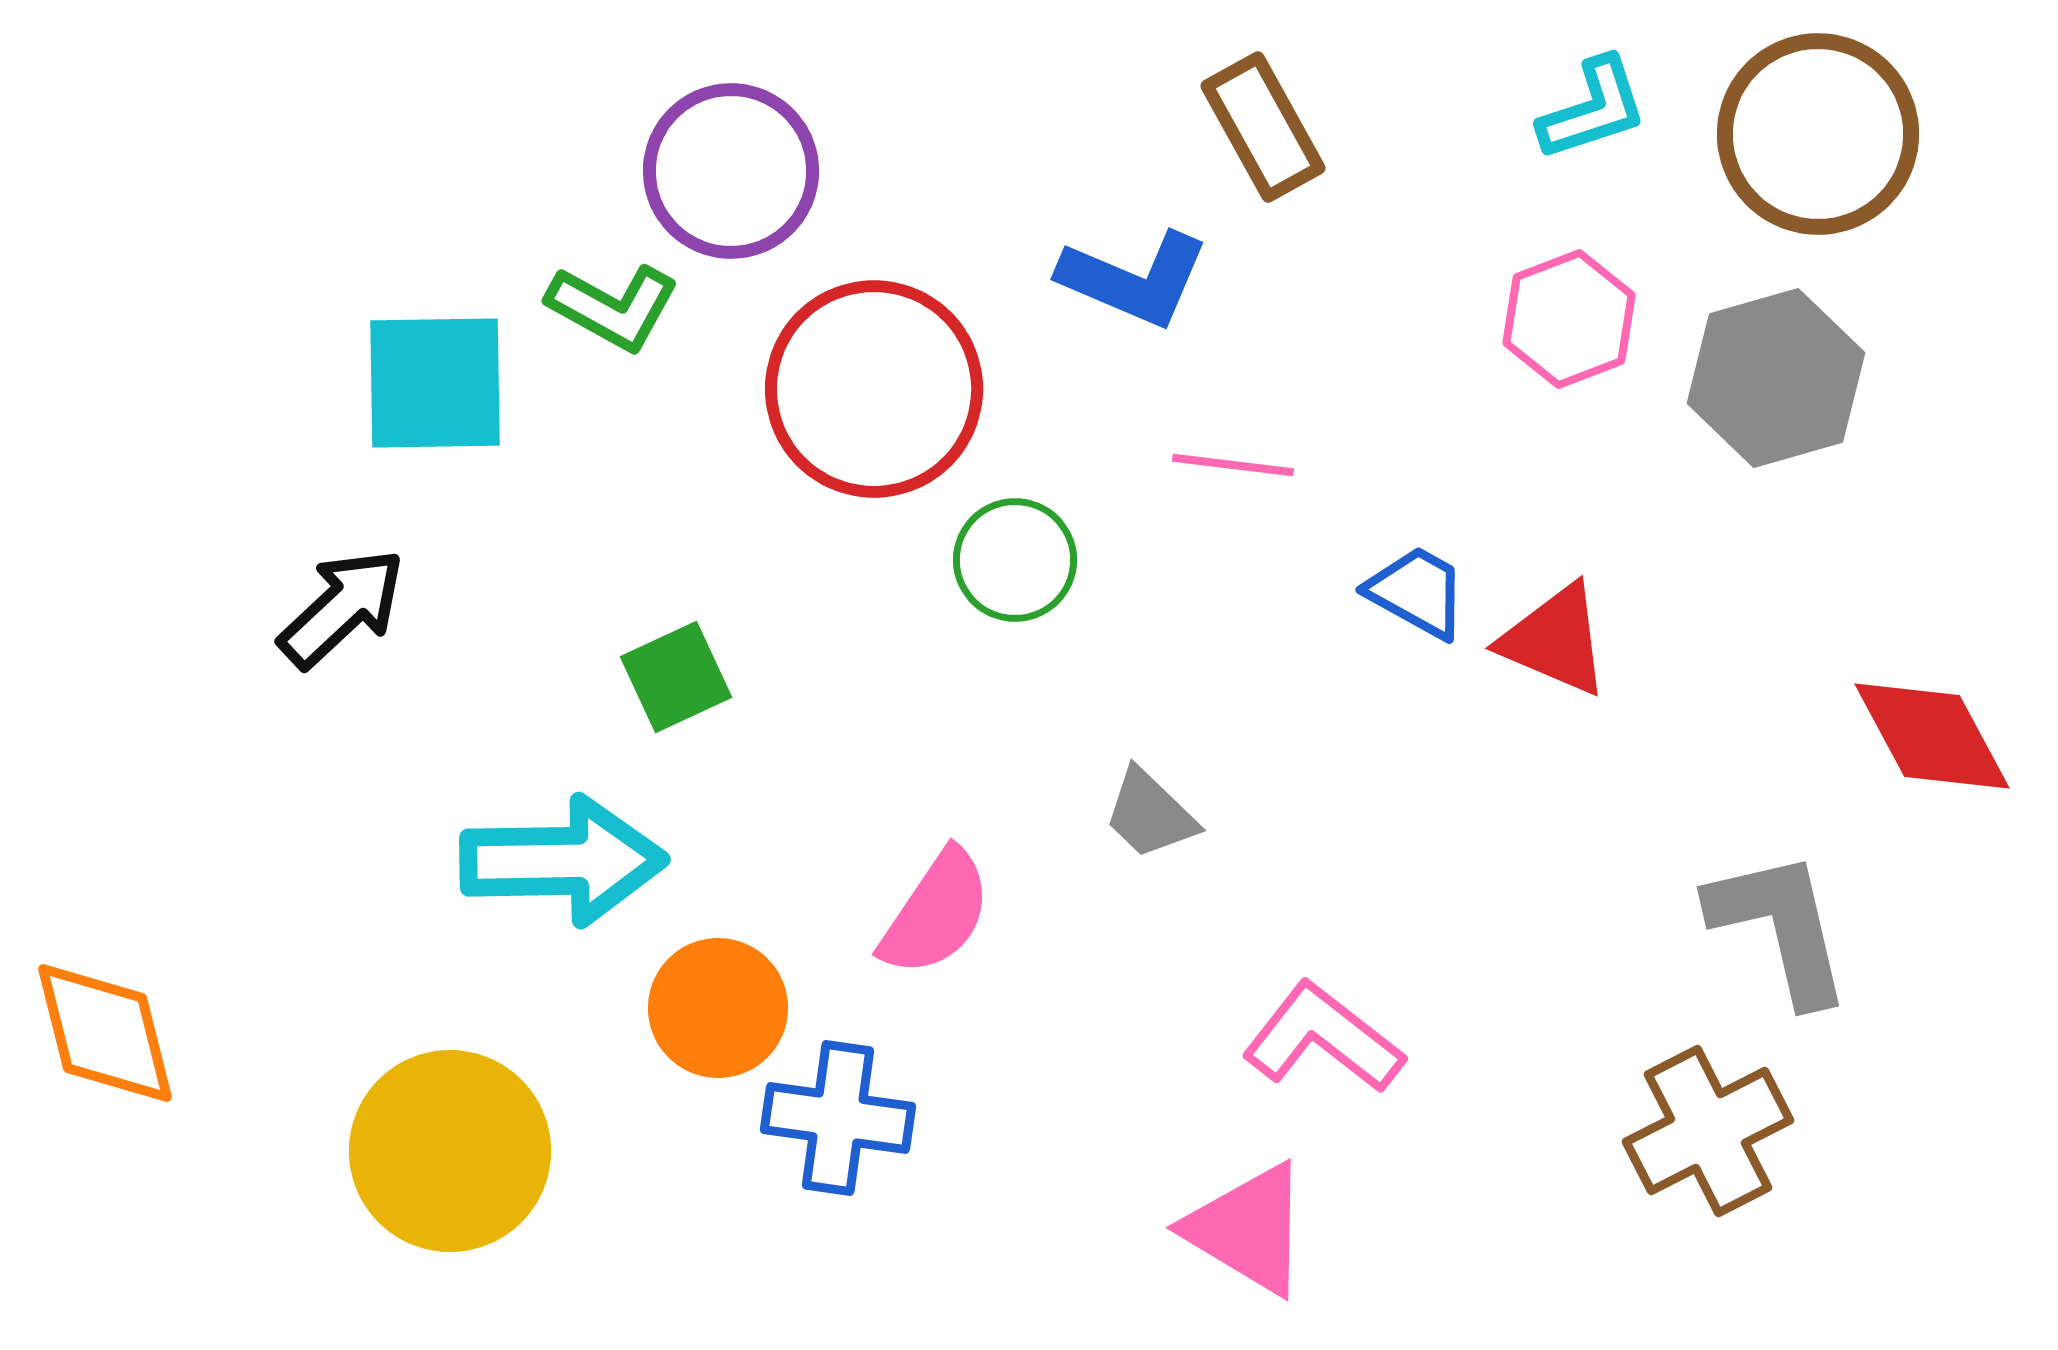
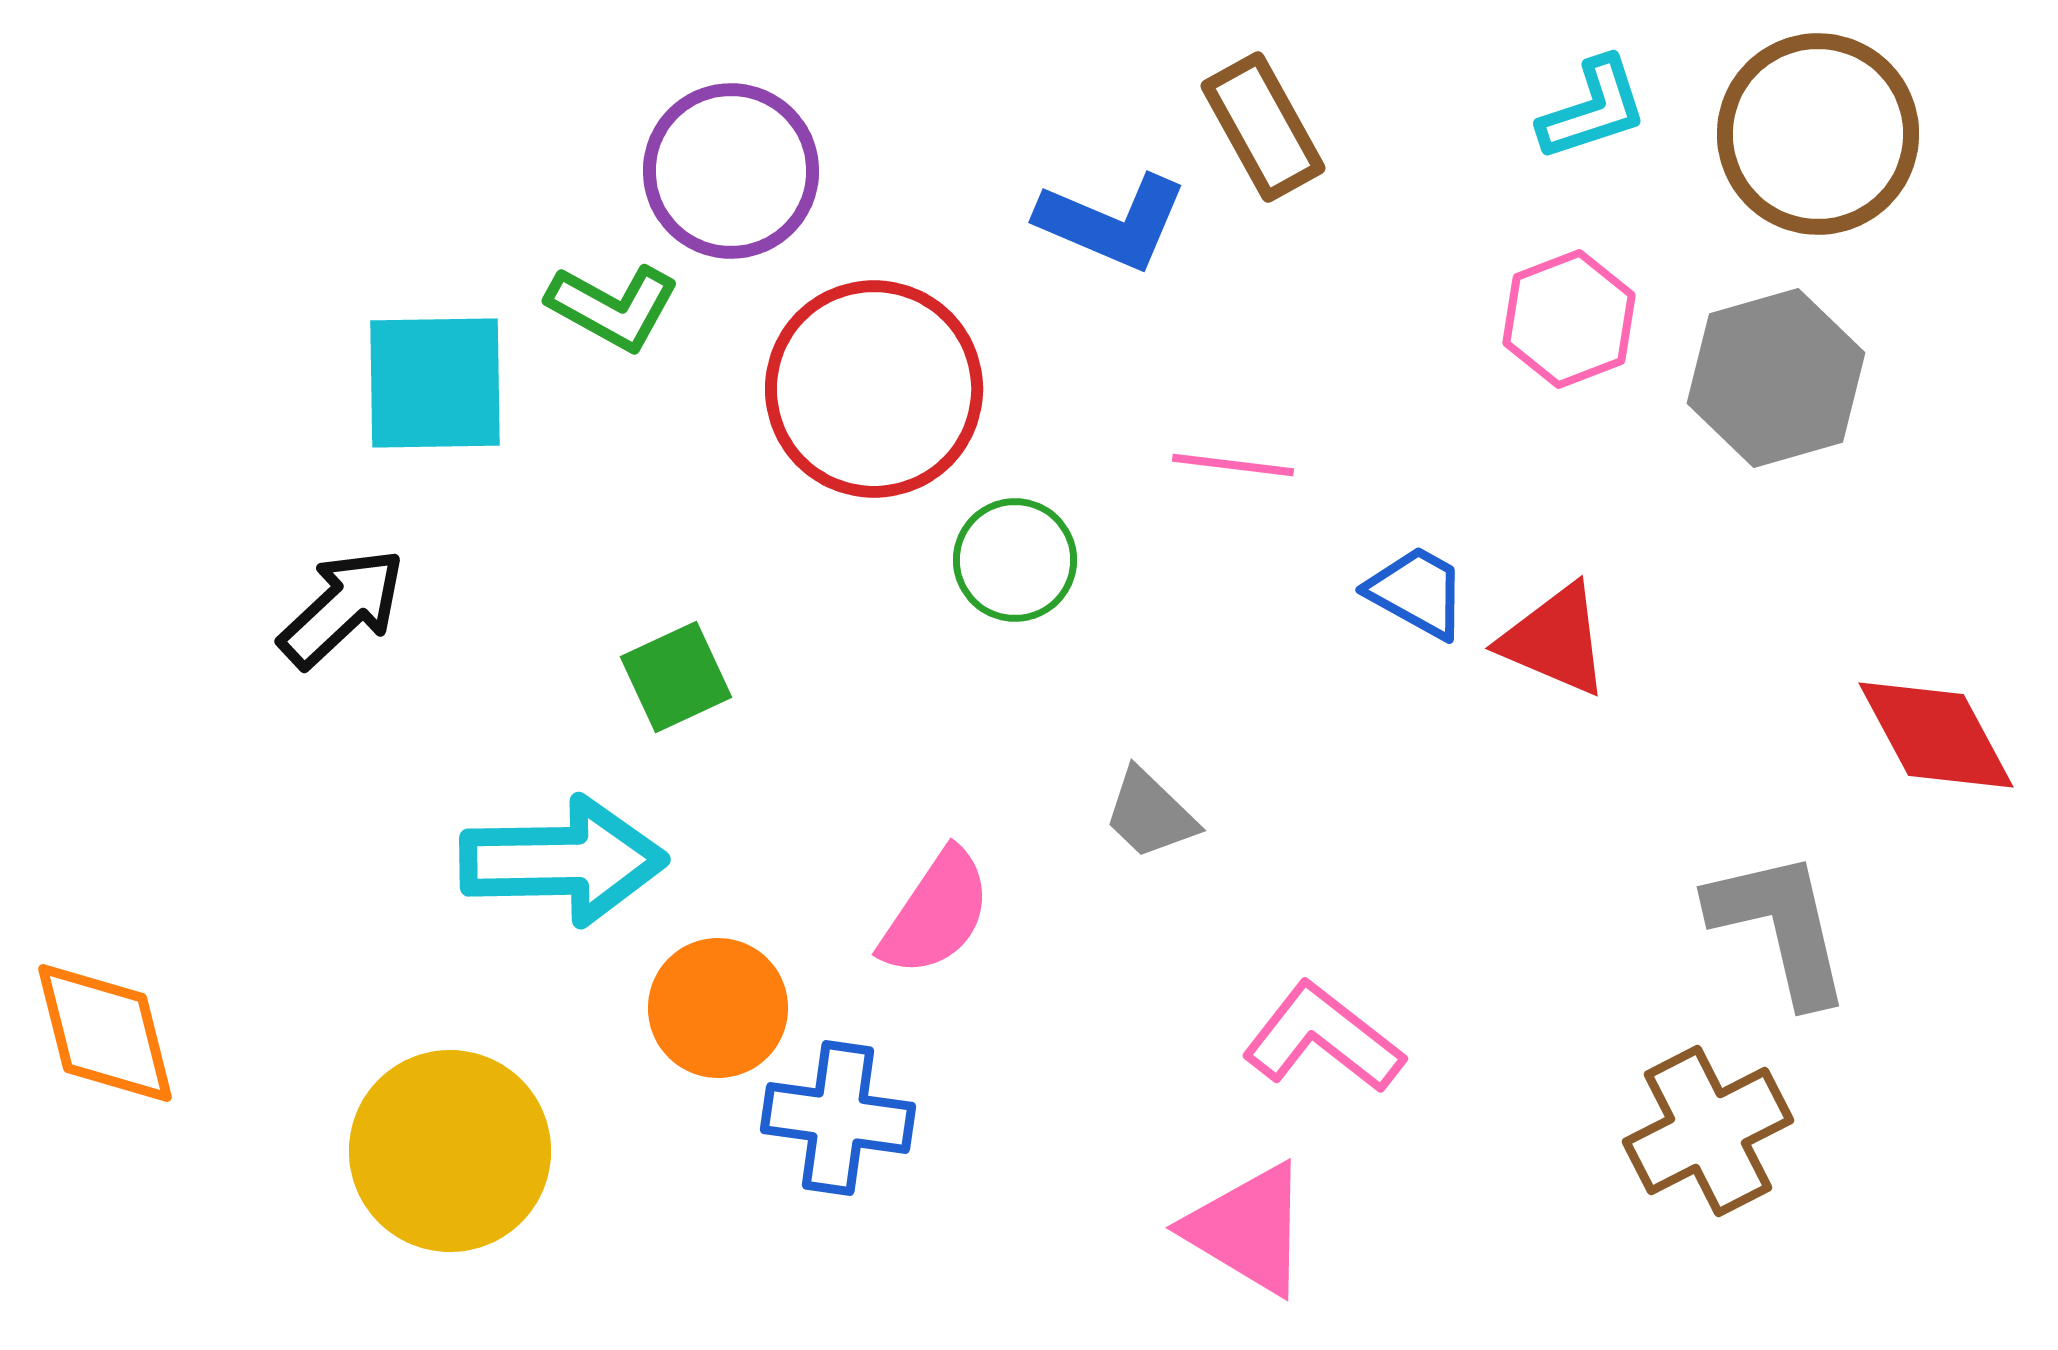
blue L-shape: moved 22 px left, 57 px up
red diamond: moved 4 px right, 1 px up
